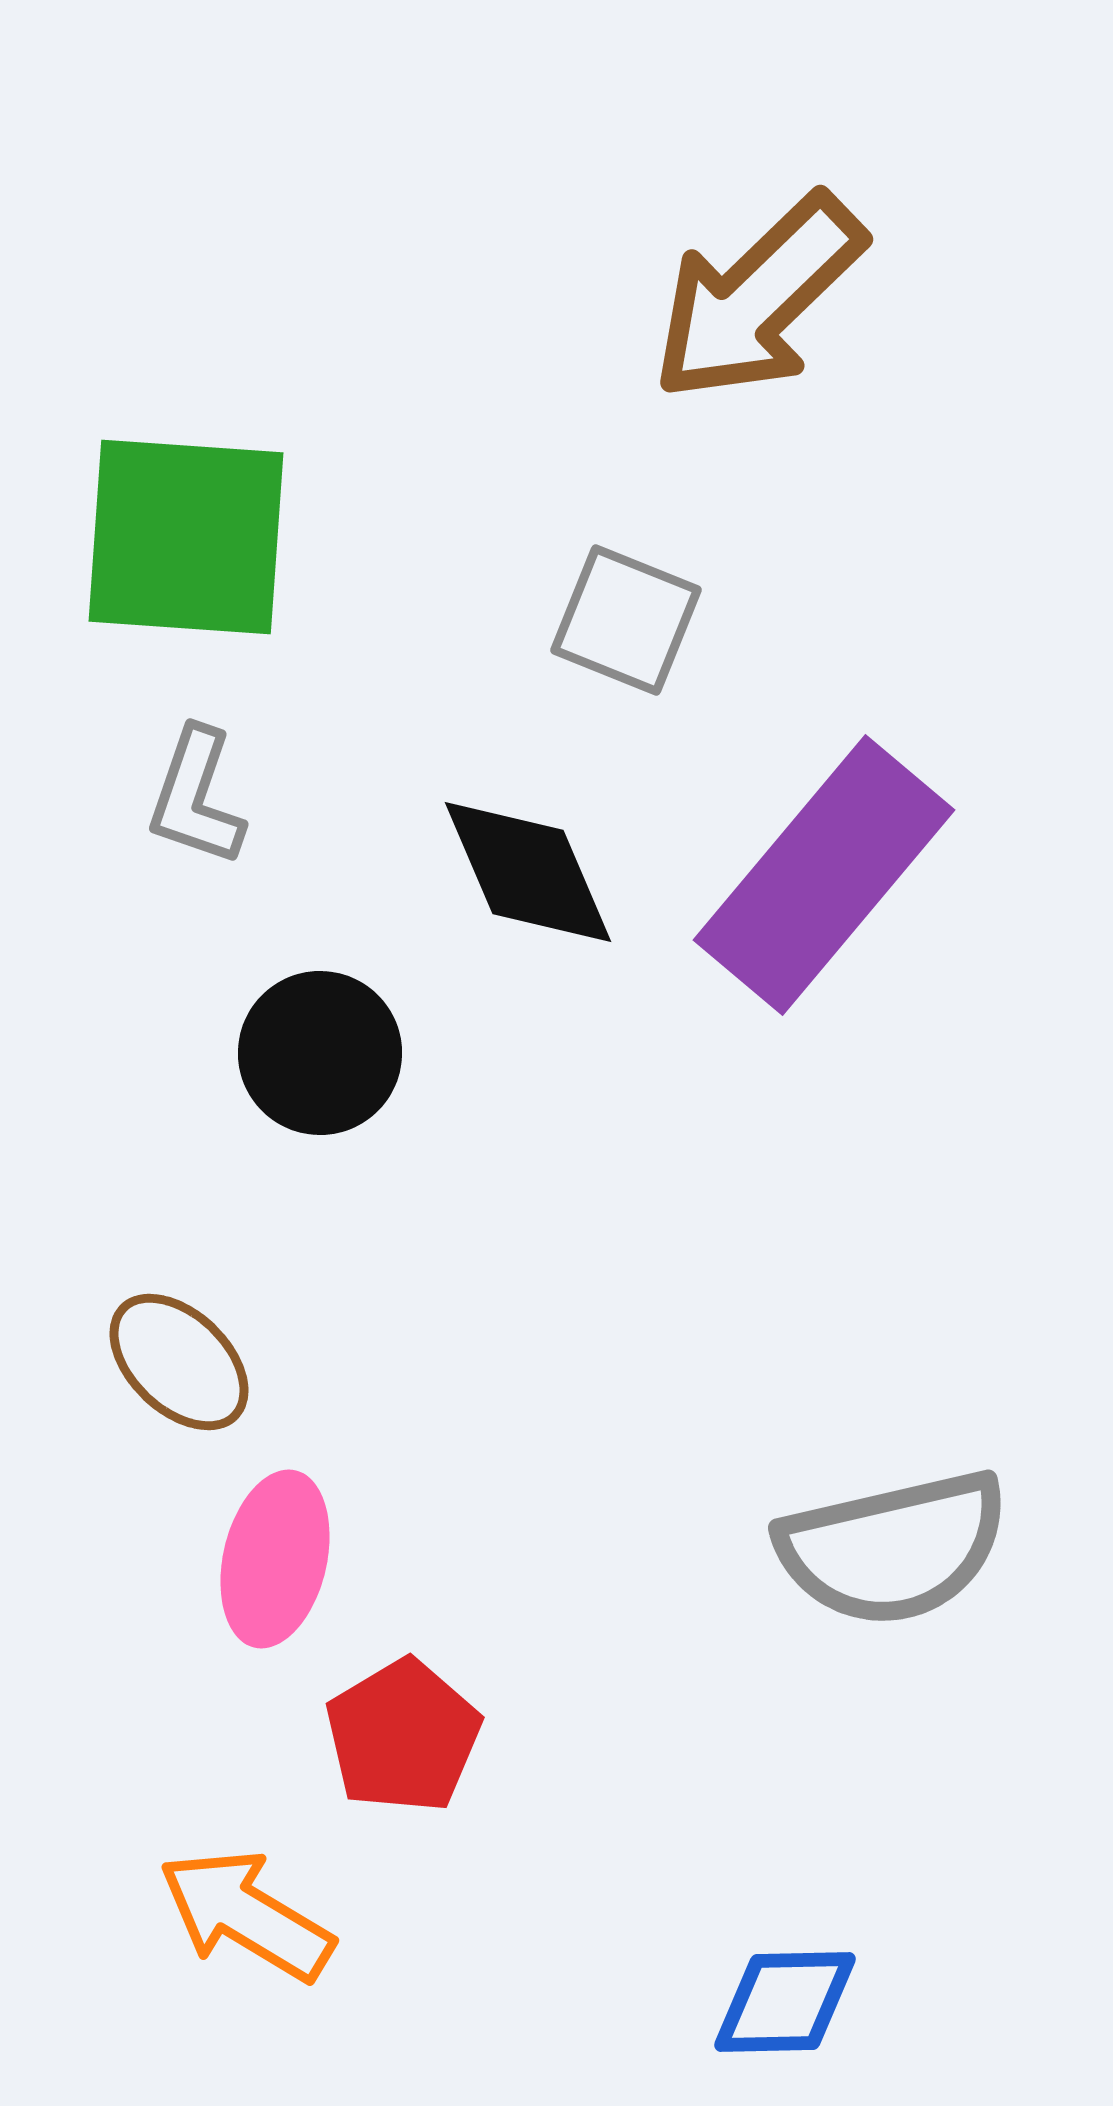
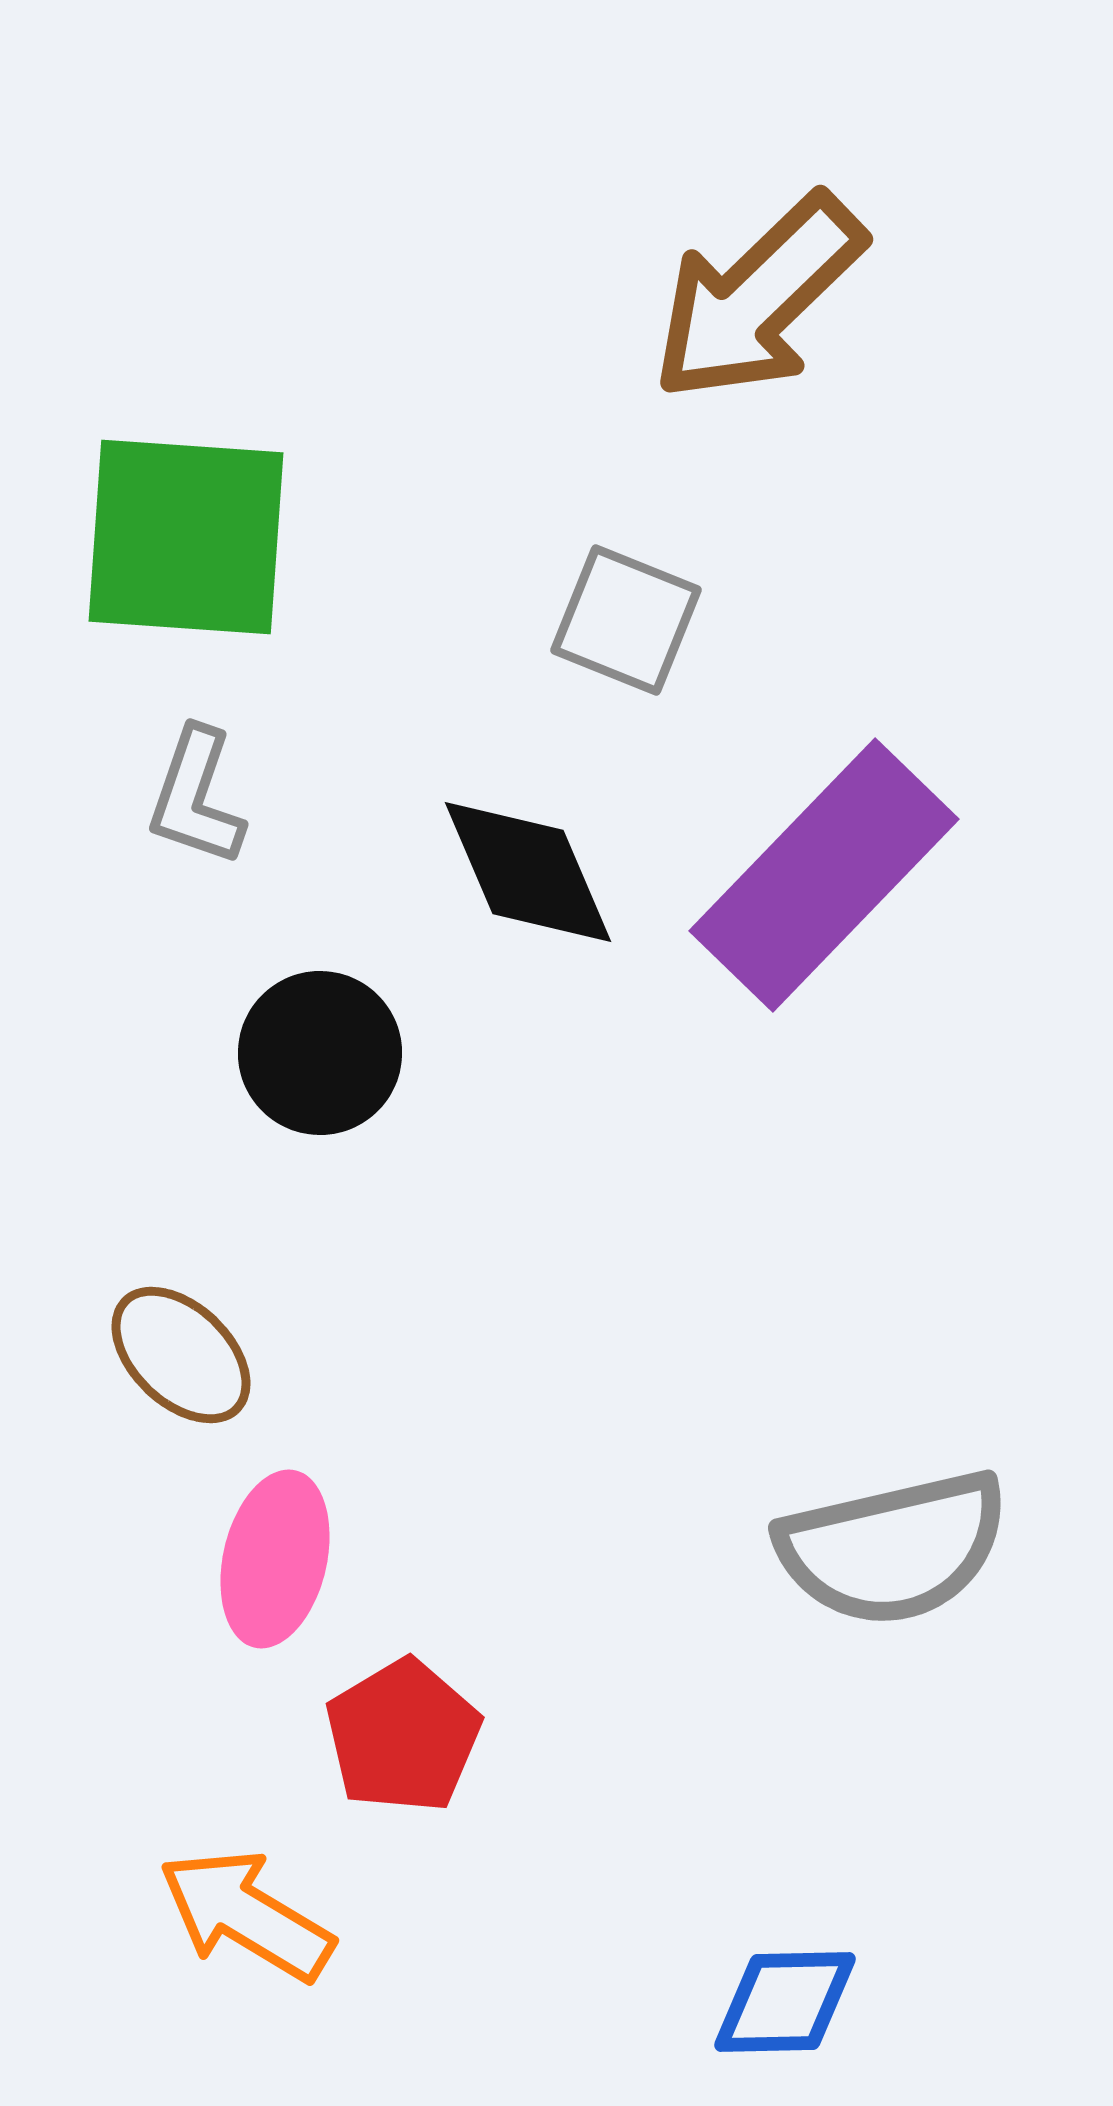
purple rectangle: rotated 4 degrees clockwise
brown ellipse: moved 2 px right, 7 px up
